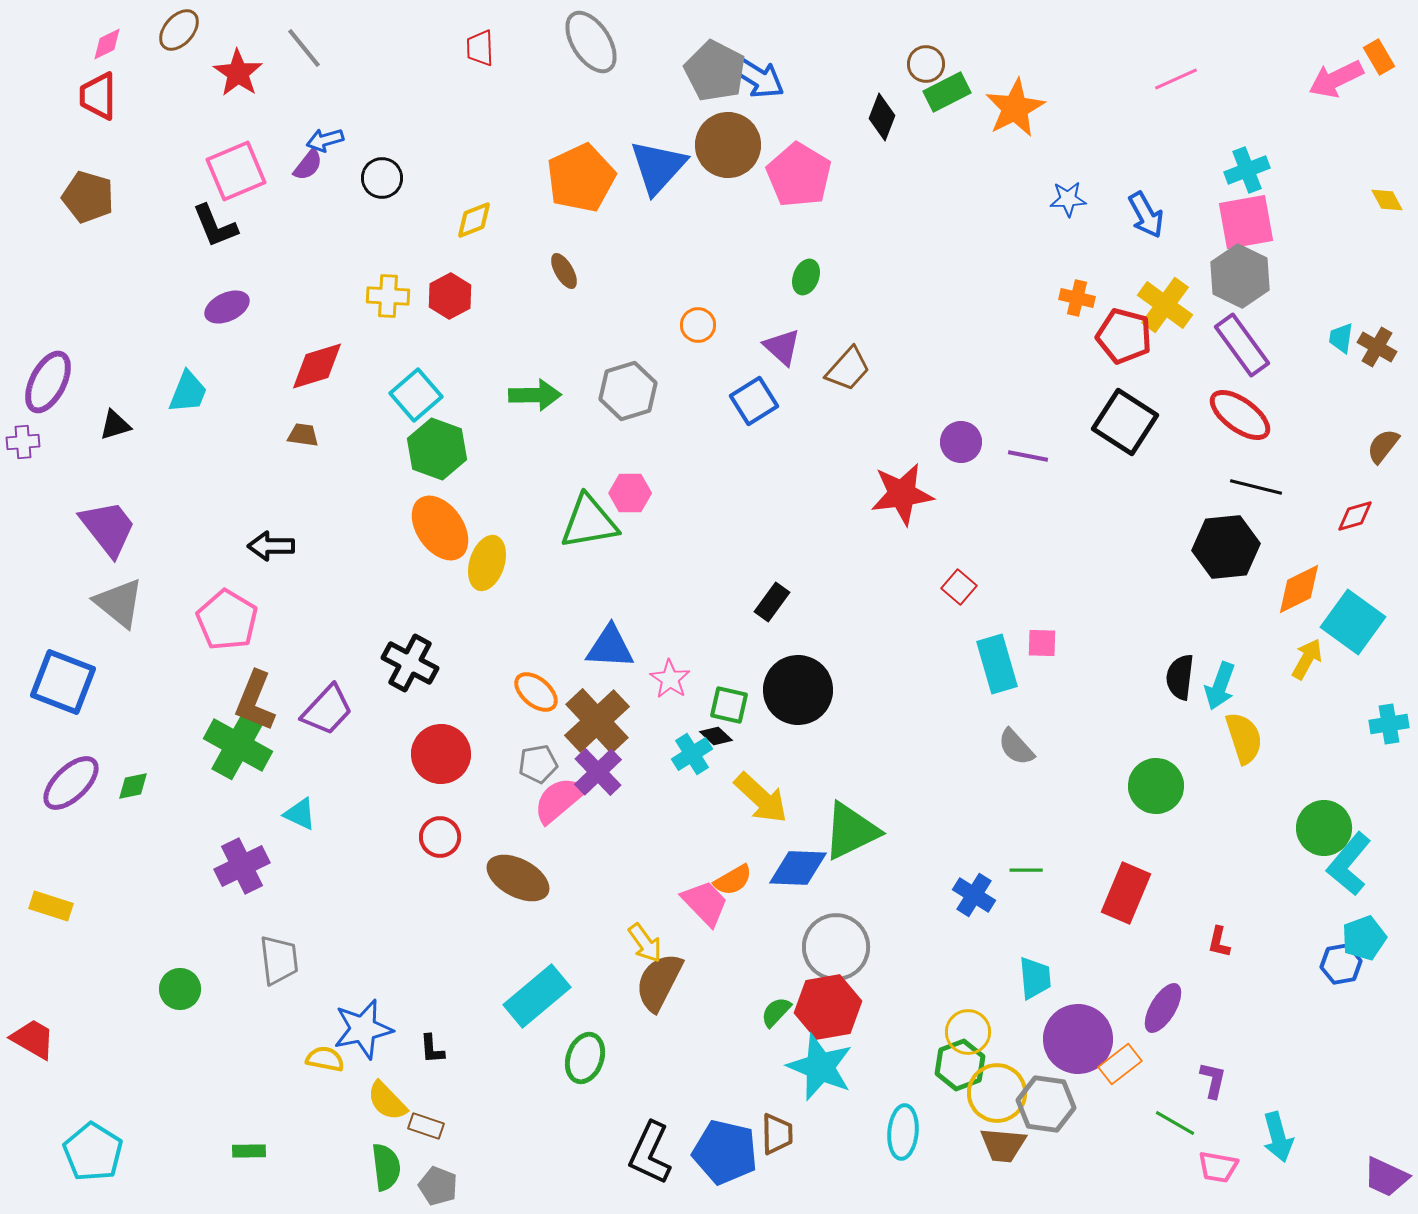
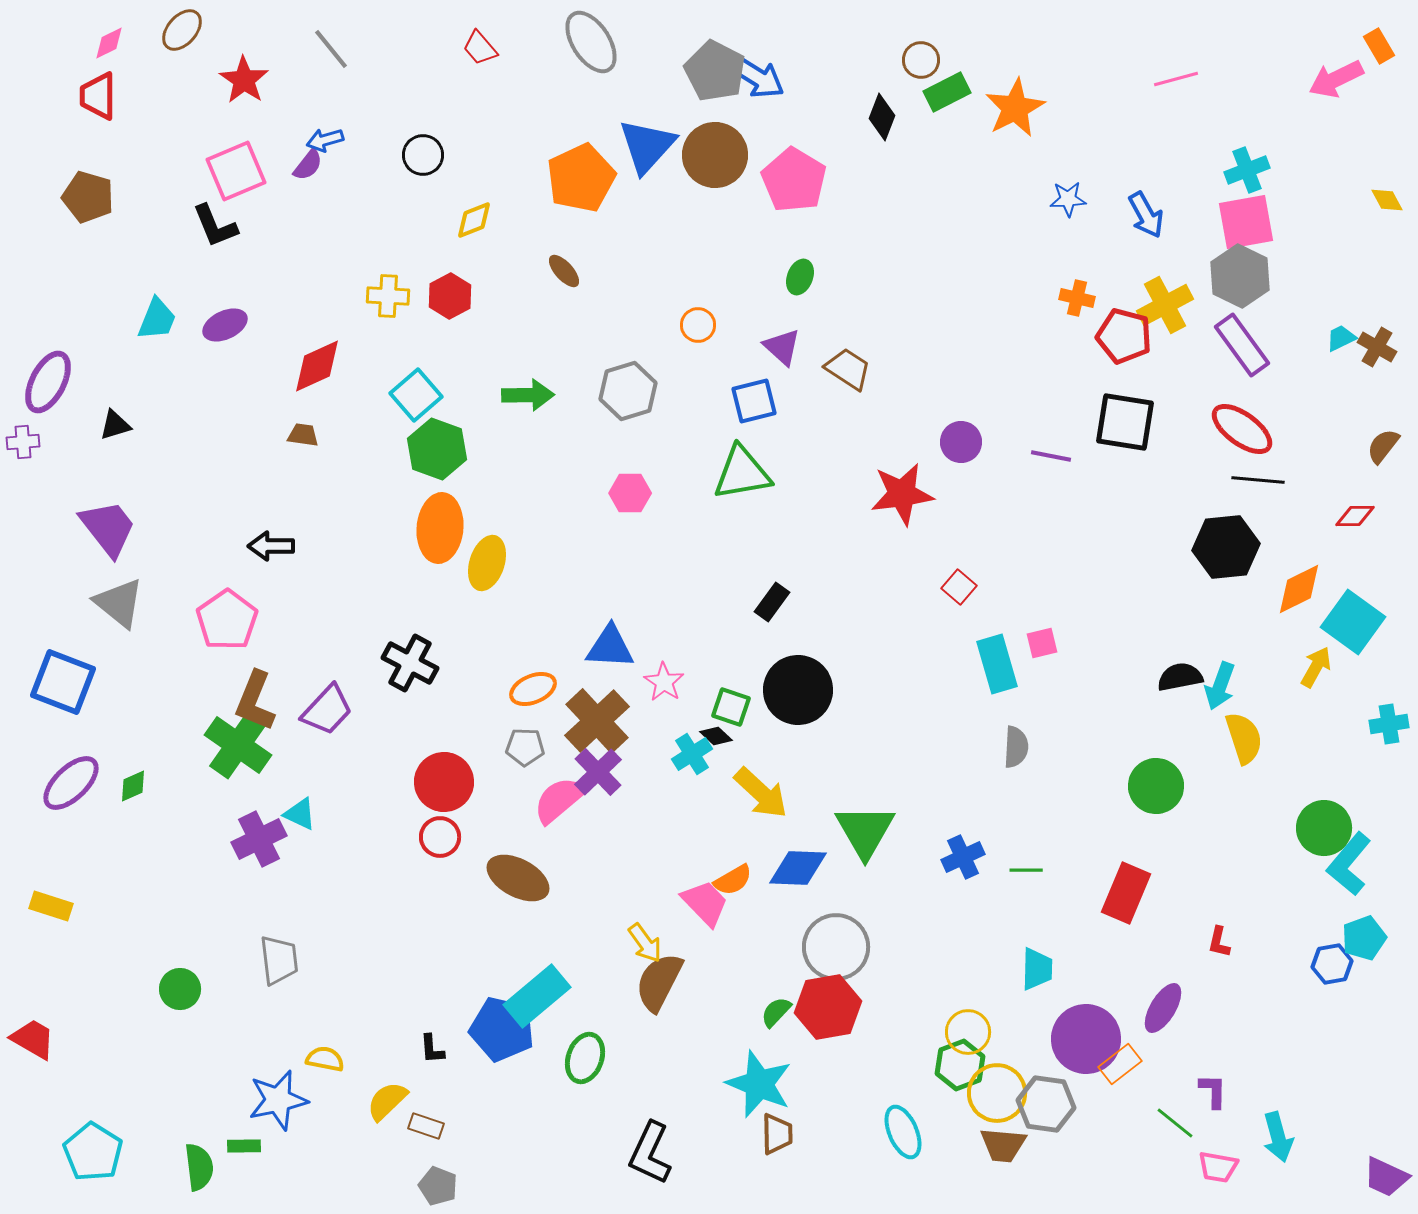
brown ellipse at (179, 30): moved 3 px right
pink diamond at (107, 44): moved 2 px right, 1 px up
gray line at (304, 48): moved 27 px right, 1 px down
red trapezoid at (480, 48): rotated 39 degrees counterclockwise
orange rectangle at (1379, 57): moved 11 px up
brown circle at (926, 64): moved 5 px left, 4 px up
red star at (238, 73): moved 6 px right, 7 px down
pink line at (1176, 79): rotated 9 degrees clockwise
brown circle at (728, 145): moved 13 px left, 10 px down
blue triangle at (658, 167): moved 11 px left, 21 px up
pink pentagon at (799, 175): moved 5 px left, 5 px down
black circle at (382, 178): moved 41 px right, 23 px up
brown ellipse at (564, 271): rotated 12 degrees counterclockwise
green ellipse at (806, 277): moved 6 px left
yellow cross at (1165, 305): rotated 26 degrees clockwise
purple ellipse at (227, 307): moved 2 px left, 18 px down
cyan trapezoid at (1341, 338): rotated 56 degrees clockwise
red diamond at (317, 366): rotated 8 degrees counterclockwise
brown trapezoid at (848, 369): rotated 99 degrees counterclockwise
cyan trapezoid at (188, 392): moved 31 px left, 73 px up
green arrow at (535, 395): moved 7 px left
blue square at (754, 401): rotated 18 degrees clockwise
red ellipse at (1240, 415): moved 2 px right, 14 px down
black square at (1125, 422): rotated 24 degrees counterclockwise
purple line at (1028, 456): moved 23 px right
black line at (1256, 487): moved 2 px right, 7 px up; rotated 9 degrees counterclockwise
red diamond at (1355, 516): rotated 15 degrees clockwise
green triangle at (589, 522): moved 153 px right, 49 px up
orange ellipse at (440, 528): rotated 40 degrees clockwise
pink pentagon at (227, 620): rotated 6 degrees clockwise
pink square at (1042, 643): rotated 16 degrees counterclockwise
yellow arrow at (1307, 659): moved 9 px right, 8 px down
black semicircle at (1180, 677): rotated 72 degrees clockwise
pink star at (670, 679): moved 6 px left, 3 px down
orange ellipse at (536, 692): moved 3 px left, 3 px up; rotated 63 degrees counterclockwise
green square at (729, 705): moved 2 px right, 2 px down; rotated 6 degrees clockwise
green cross at (238, 745): rotated 6 degrees clockwise
gray semicircle at (1016, 747): rotated 135 degrees counterclockwise
red circle at (441, 754): moved 3 px right, 28 px down
gray pentagon at (538, 764): moved 13 px left, 17 px up; rotated 12 degrees clockwise
green diamond at (133, 786): rotated 12 degrees counterclockwise
yellow arrow at (761, 798): moved 5 px up
green triangle at (851, 831): moved 14 px right; rotated 34 degrees counterclockwise
purple cross at (242, 866): moved 17 px right, 27 px up
blue cross at (974, 895): moved 11 px left, 38 px up; rotated 33 degrees clockwise
blue hexagon at (1341, 964): moved 9 px left
cyan trapezoid at (1035, 978): moved 2 px right, 9 px up; rotated 6 degrees clockwise
blue star at (363, 1029): moved 85 px left, 71 px down
purple circle at (1078, 1039): moved 8 px right
cyan star at (820, 1067): moved 61 px left, 17 px down
purple L-shape at (1213, 1080): moved 11 px down; rotated 12 degrees counterclockwise
yellow semicircle at (387, 1101): rotated 90 degrees clockwise
green line at (1175, 1123): rotated 9 degrees clockwise
cyan ellipse at (903, 1132): rotated 28 degrees counterclockwise
green rectangle at (249, 1151): moved 5 px left, 5 px up
blue pentagon at (725, 1152): moved 223 px left, 123 px up
green semicircle at (386, 1167): moved 187 px left
